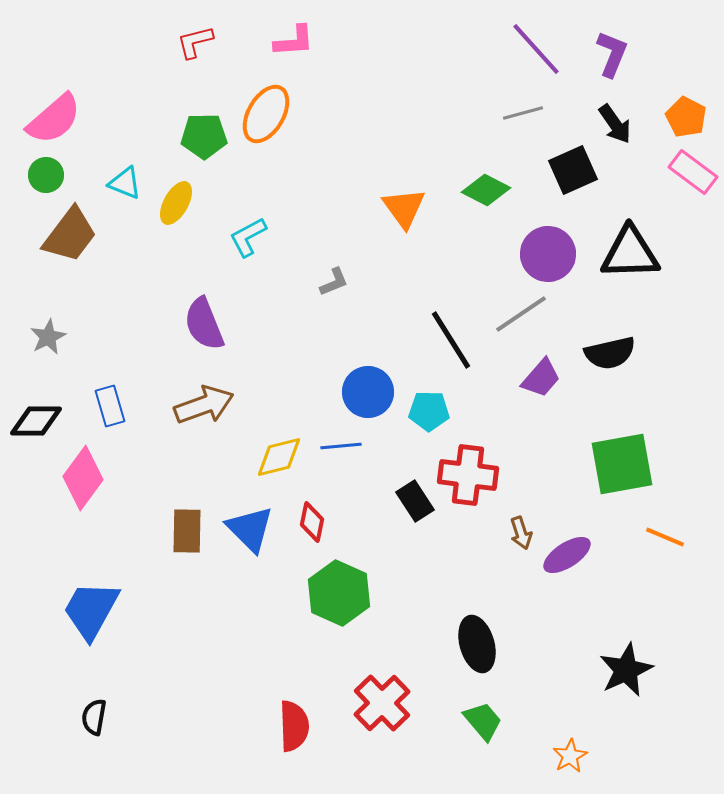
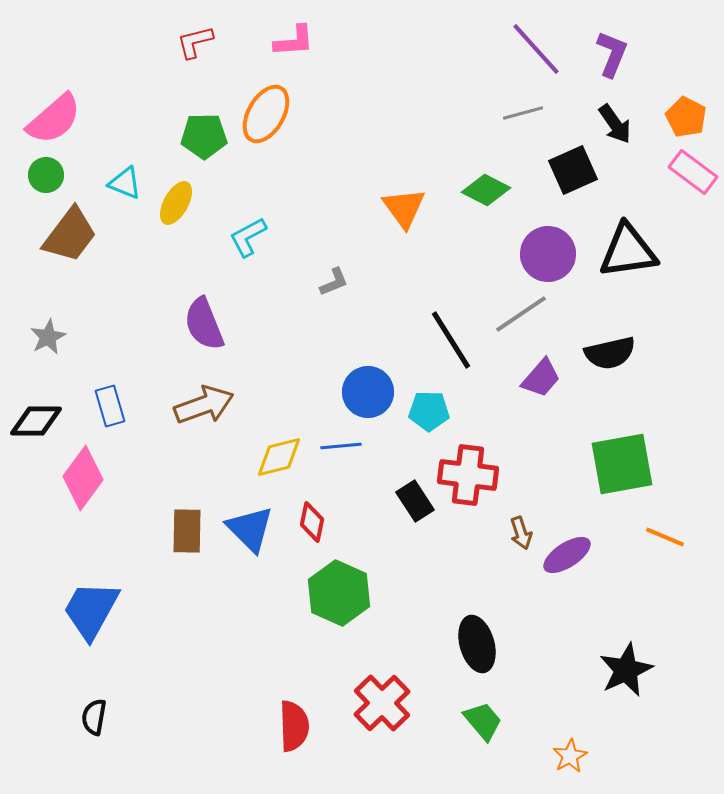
black triangle at (630, 253): moved 2 px left, 2 px up; rotated 6 degrees counterclockwise
